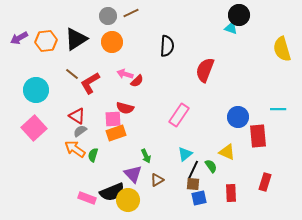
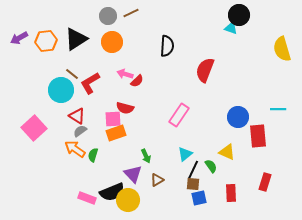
cyan circle at (36, 90): moved 25 px right
